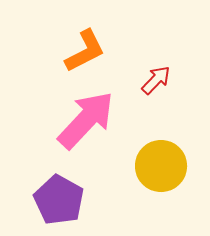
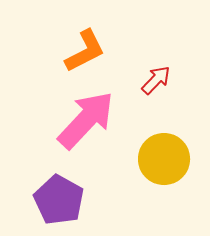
yellow circle: moved 3 px right, 7 px up
